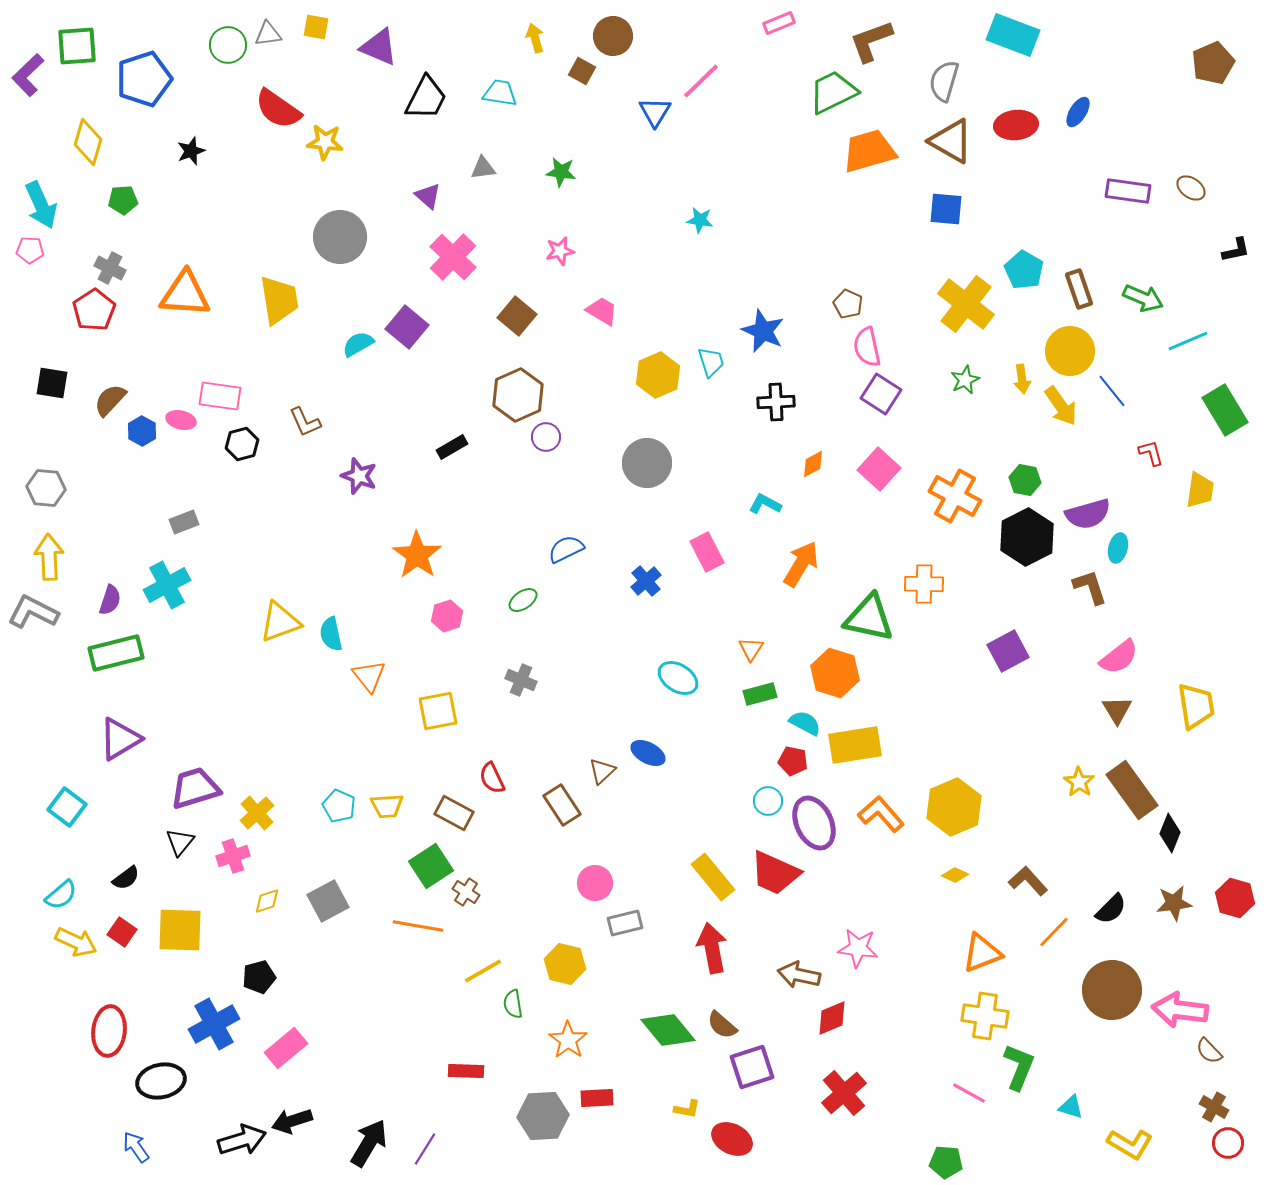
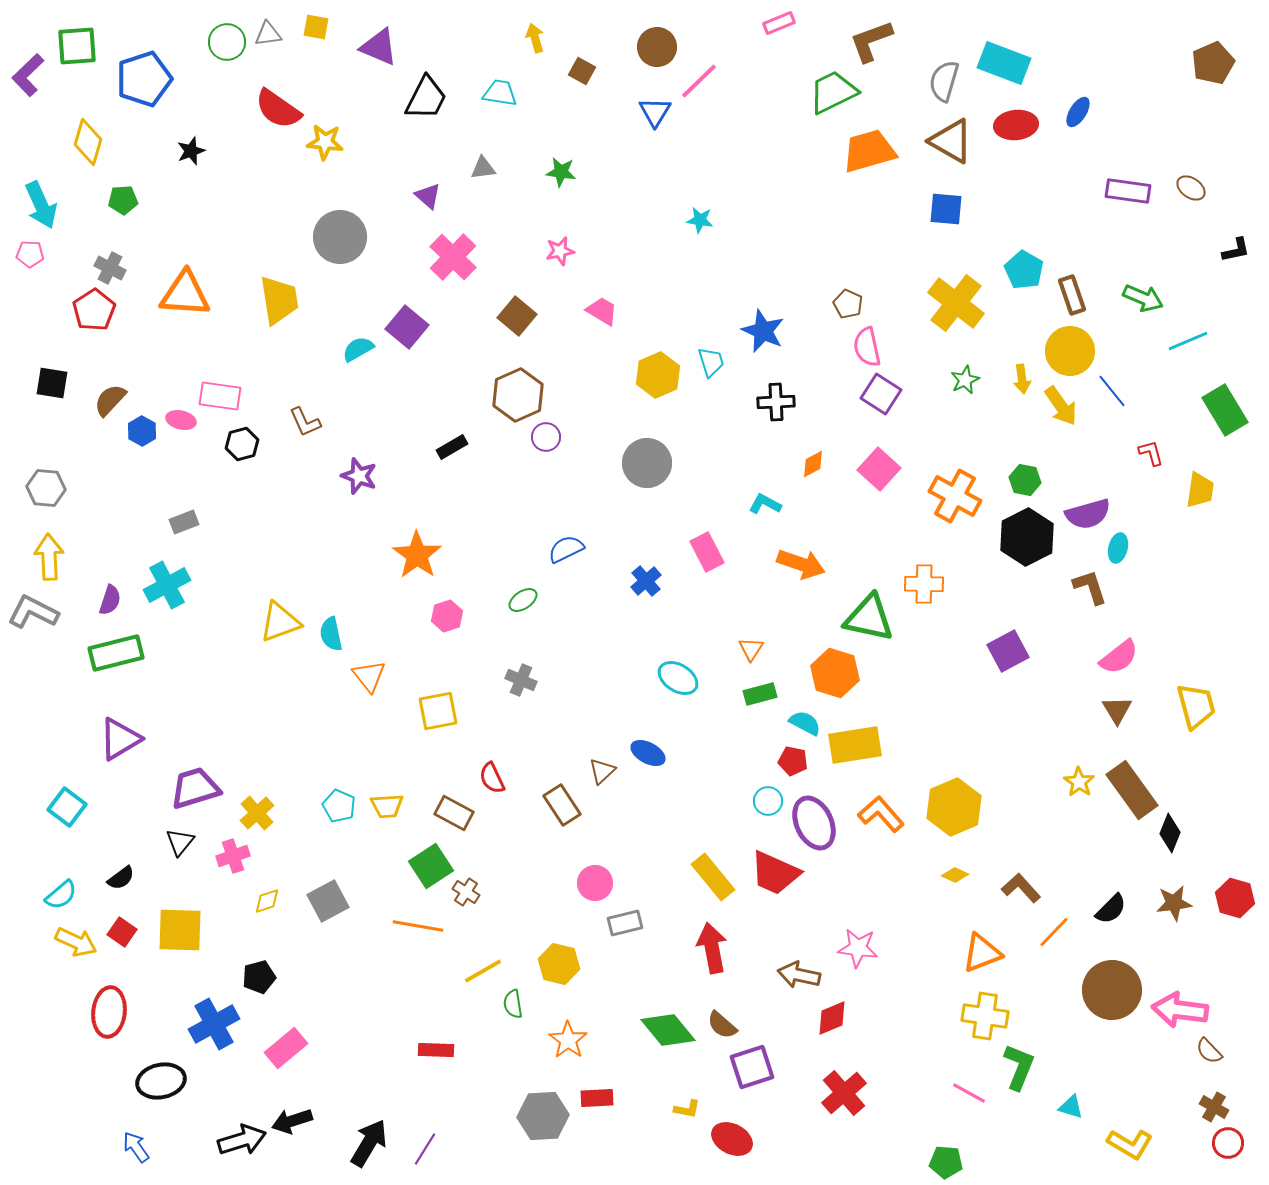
cyan rectangle at (1013, 35): moved 9 px left, 28 px down
brown circle at (613, 36): moved 44 px right, 11 px down
green circle at (228, 45): moved 1 px left, 3 px up
pink line at (701, 81): moved 2 px left
pink pentagon at (30, 250): moved 4 px down
brown rectangle at (1079, 289): moved 7 px left, 6 px down
yellow cross at (966, 304): moved 10 px left, 1 px up
cyan semicircle at (358, 344): moved 5 px down
orange arrow at (801, 564): rotated 78 degrees clockwise
yellow trapezoid at (1196, 706): rotated 6 degrees counterclockwise
black semicircle at (126, 878): moved 5 px left
brown L-shape at (1028, 881): moved 7 px left, 7 px down
yellow hexagon at (565, 964): moved 6 px left
red ellipse at (109, 1031): moved 19 px up
red rectangle at (466, 1071): moved 30 px left, 21 px up
